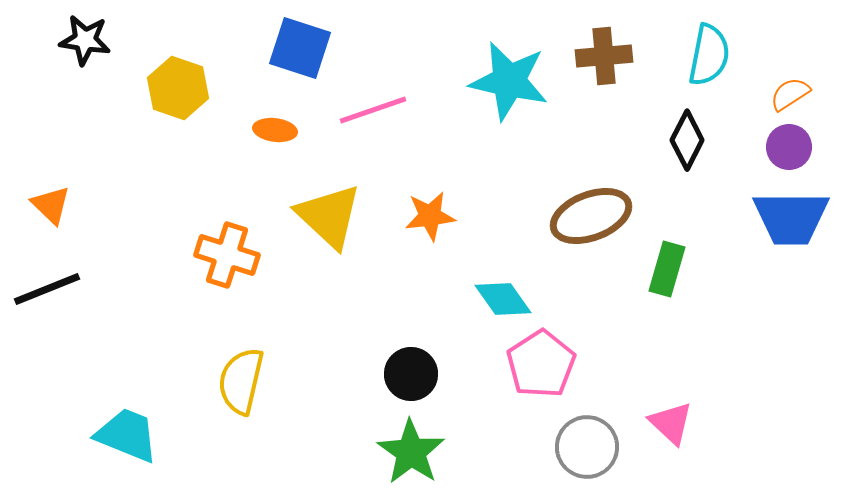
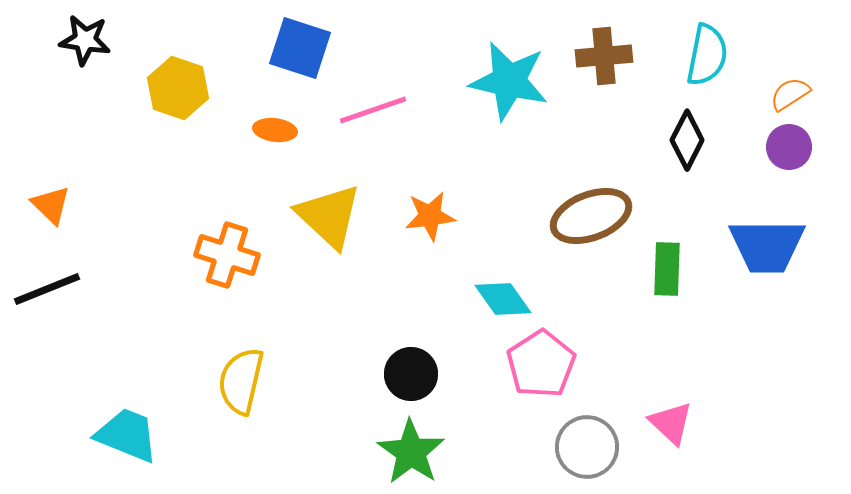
cyan semicircle: moved 2 px left
blue trapezoid: moved 24 px left, 28 px down
green rectangle: rotated 14 degrees counterclockwise
